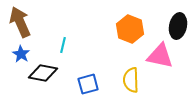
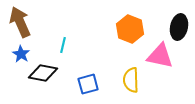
black ellipse: moved 1 px right, 1 px down
